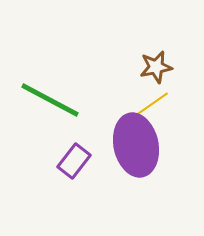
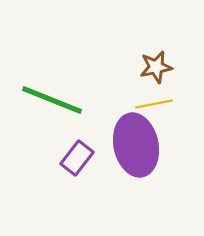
green line: moved 2 px right; rotated 6 degrees counterclockwise
yellow line: moved 2 px right; rotated 24 degrees clockwise
purple rectangle: moved 3 px right, 3 px up
